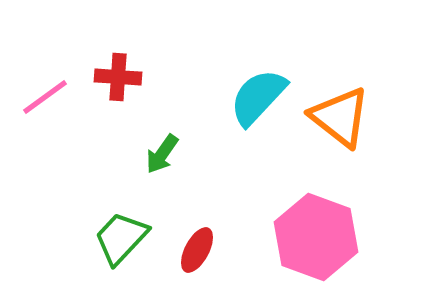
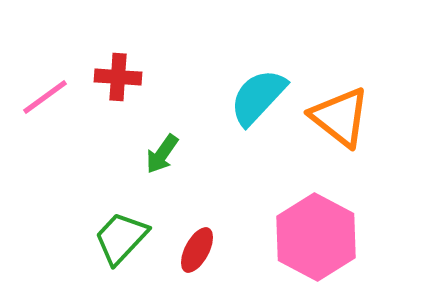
pink hexagon: rotated 8 degrees clockwise
